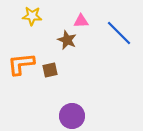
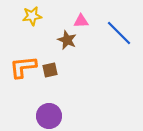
yellow star: rotated 12 degrees counterclockwise
orange L-shape: moved 2 px right, 3 px down
purple circle: moved 23 px left
